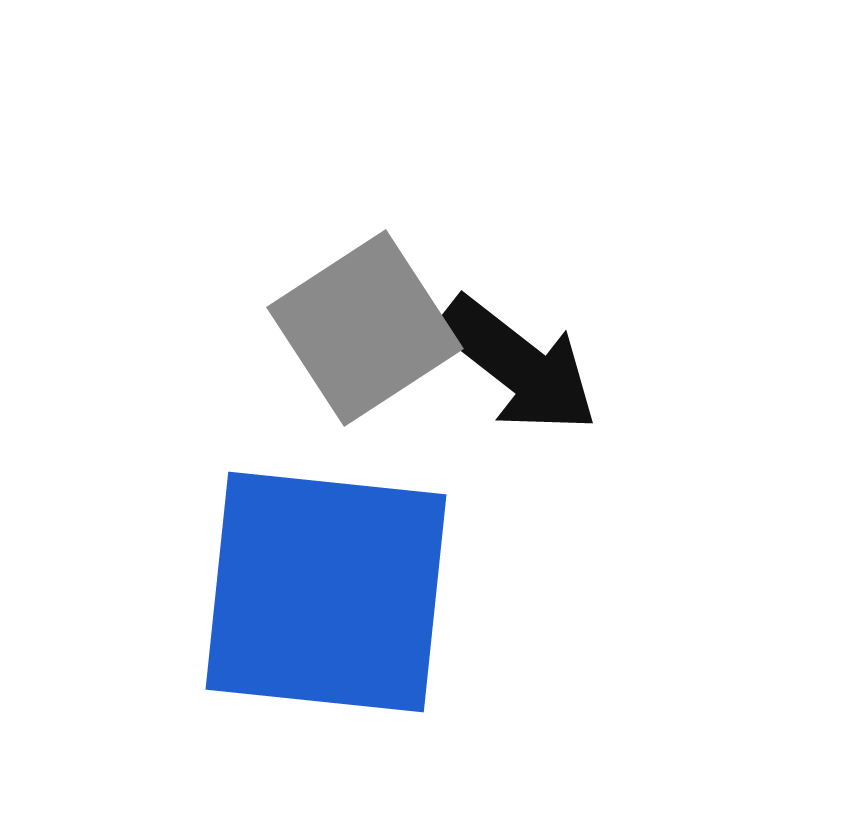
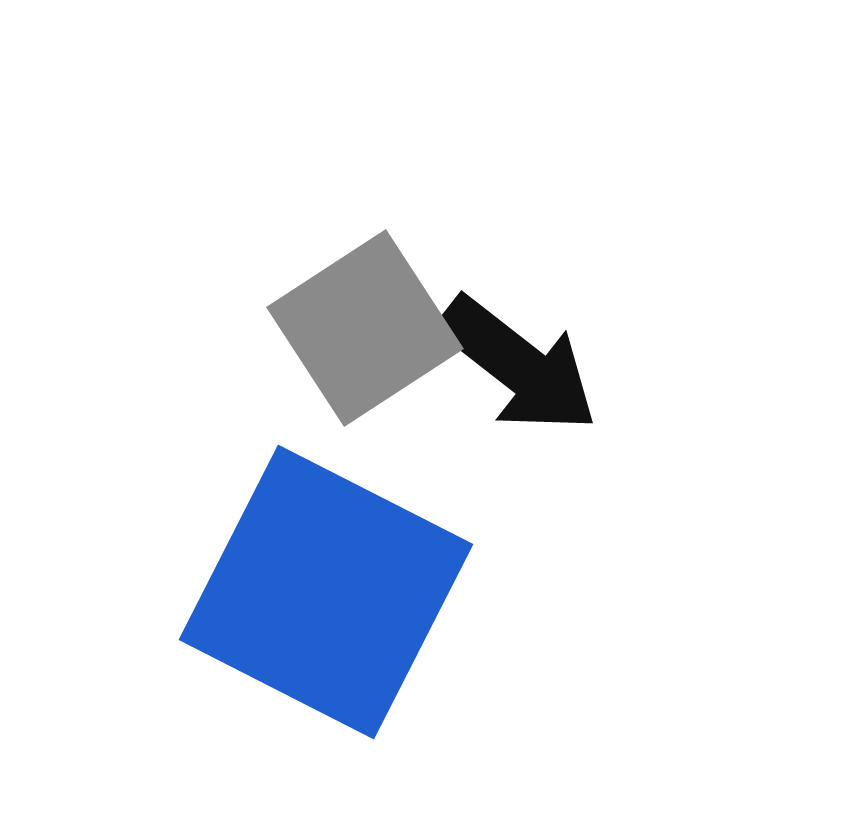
blue square: rotated 21 degrees clockwise
